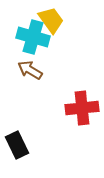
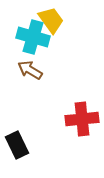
red cross: moved 11 px down
